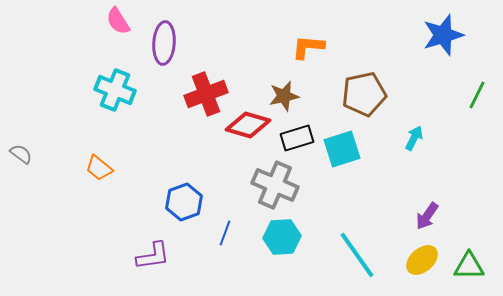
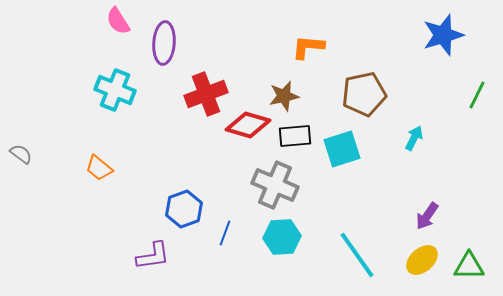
black rectangle: moved 2 px left, 2 px up; rotated 12 degrees clockwise
blue hexagon: moved 7 px down
